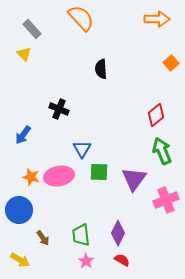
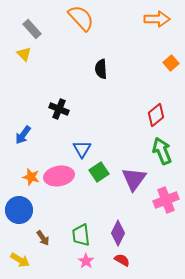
green square: rotated 36 degrees counterclockwise
